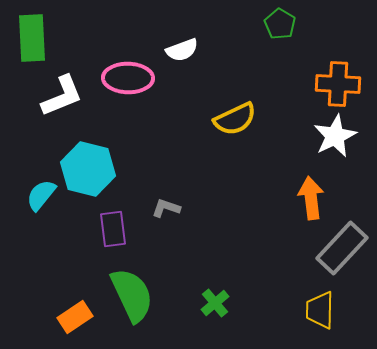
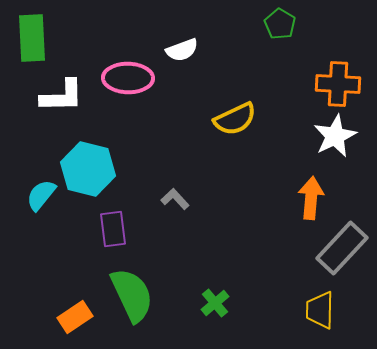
white L-shape: rotated 21 degrees clockwise
orange arrow: rotated 12 degrees clockwise
gray L-shape: moved 9 px right, 9 px up; rotated 28 degrees clockwise
